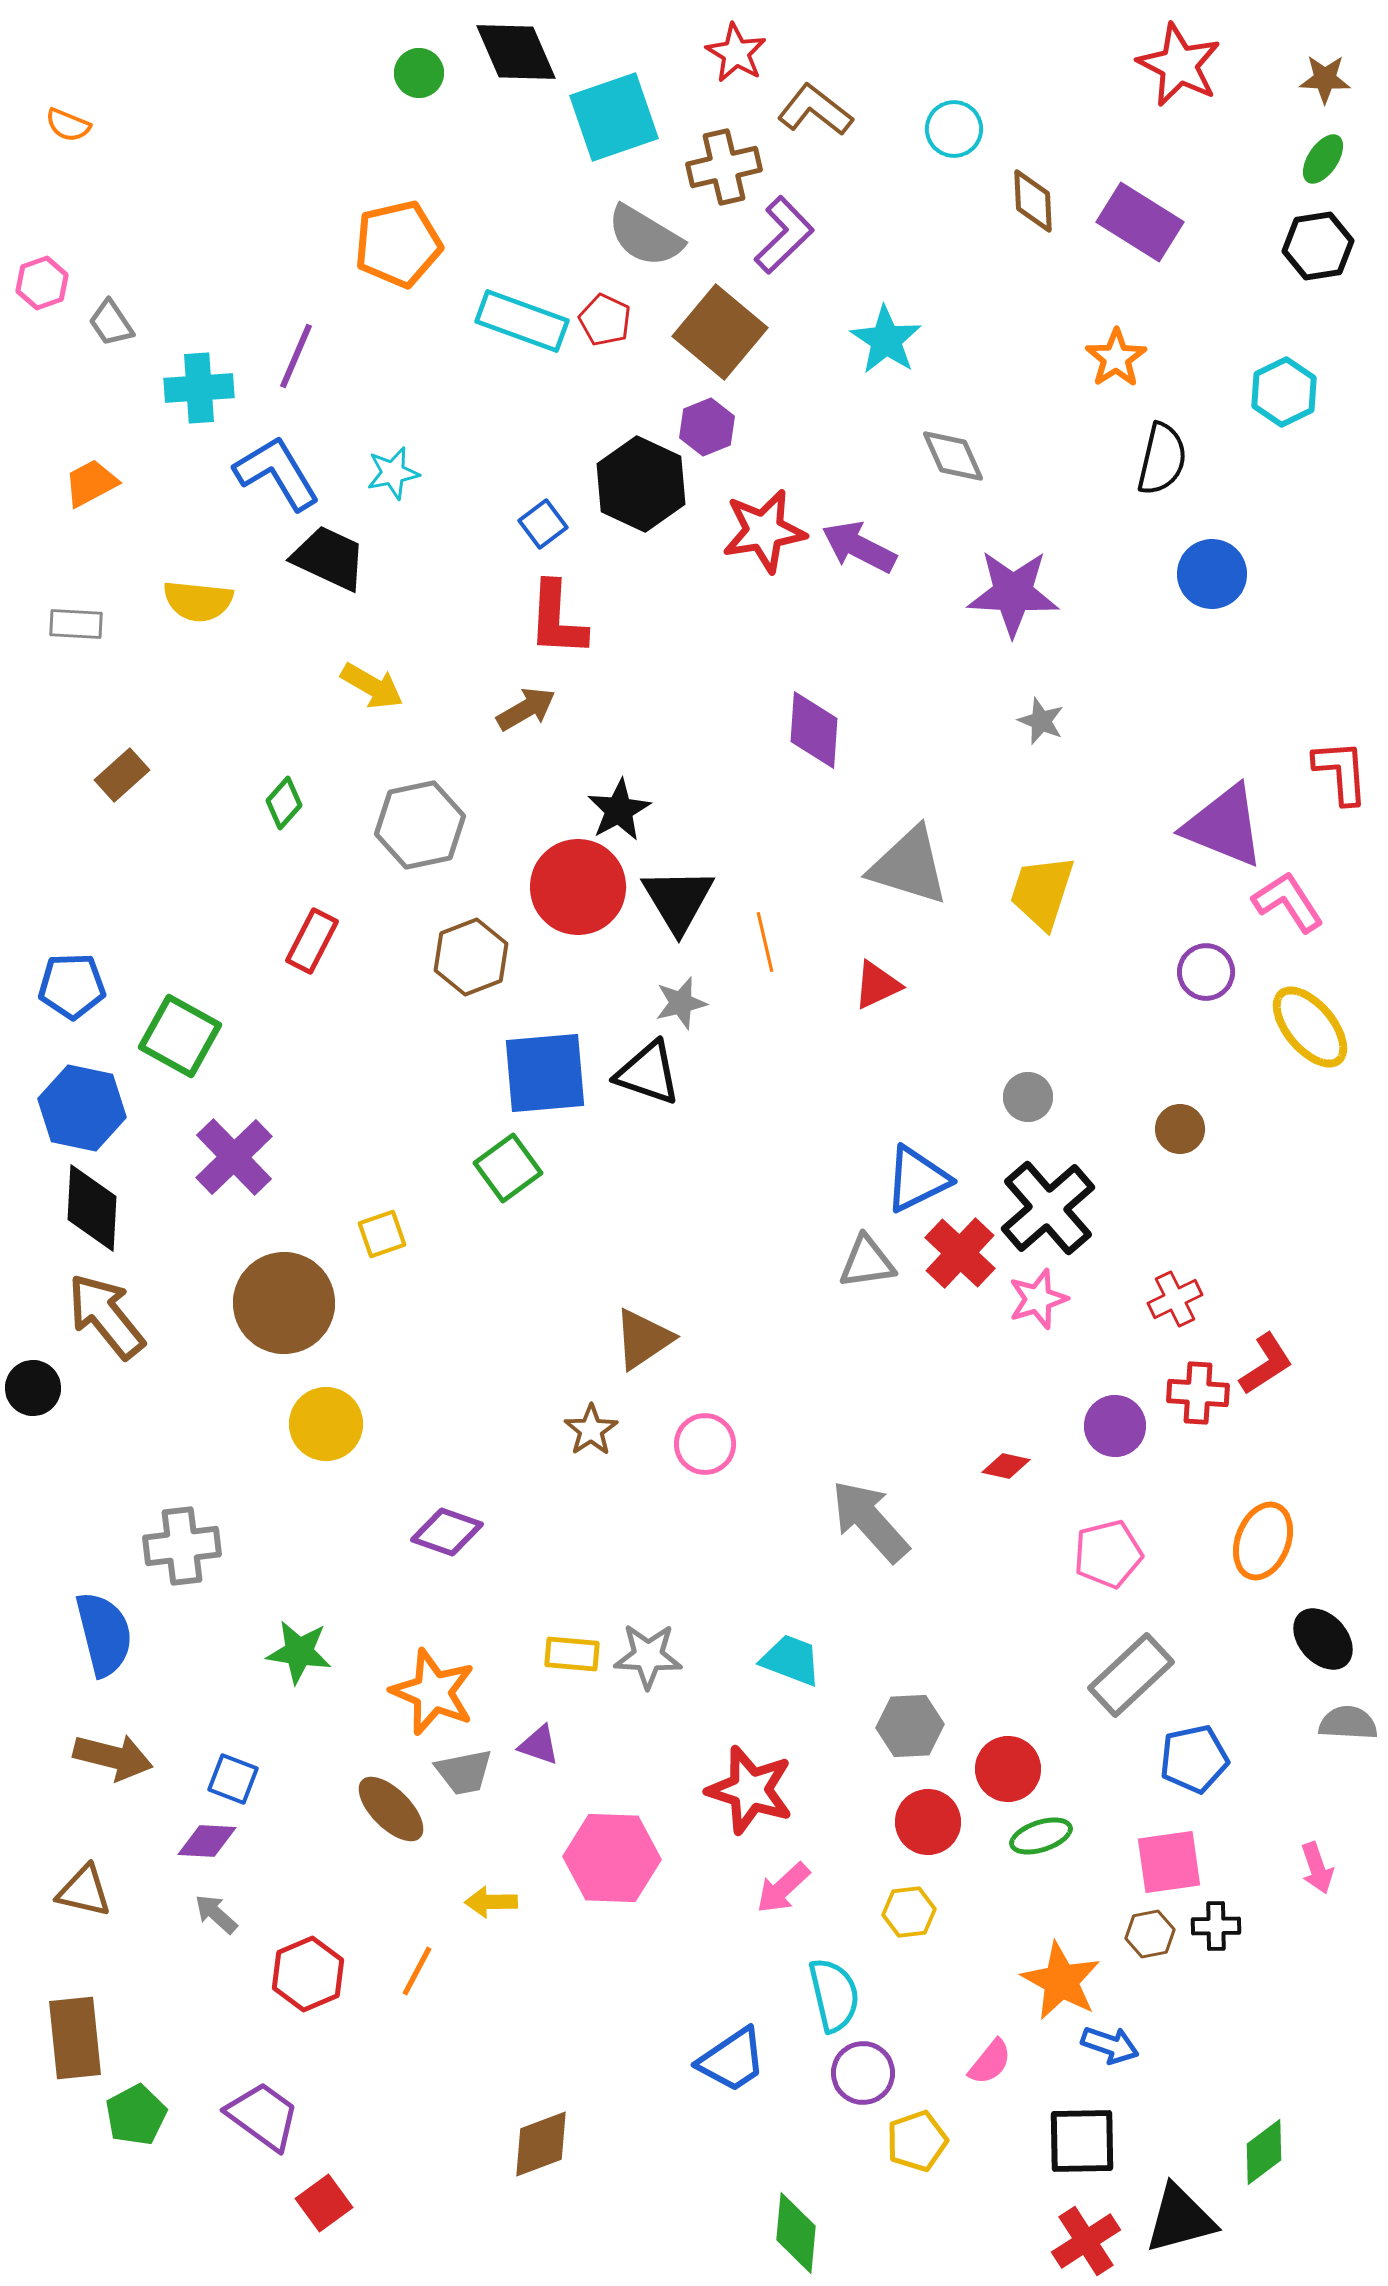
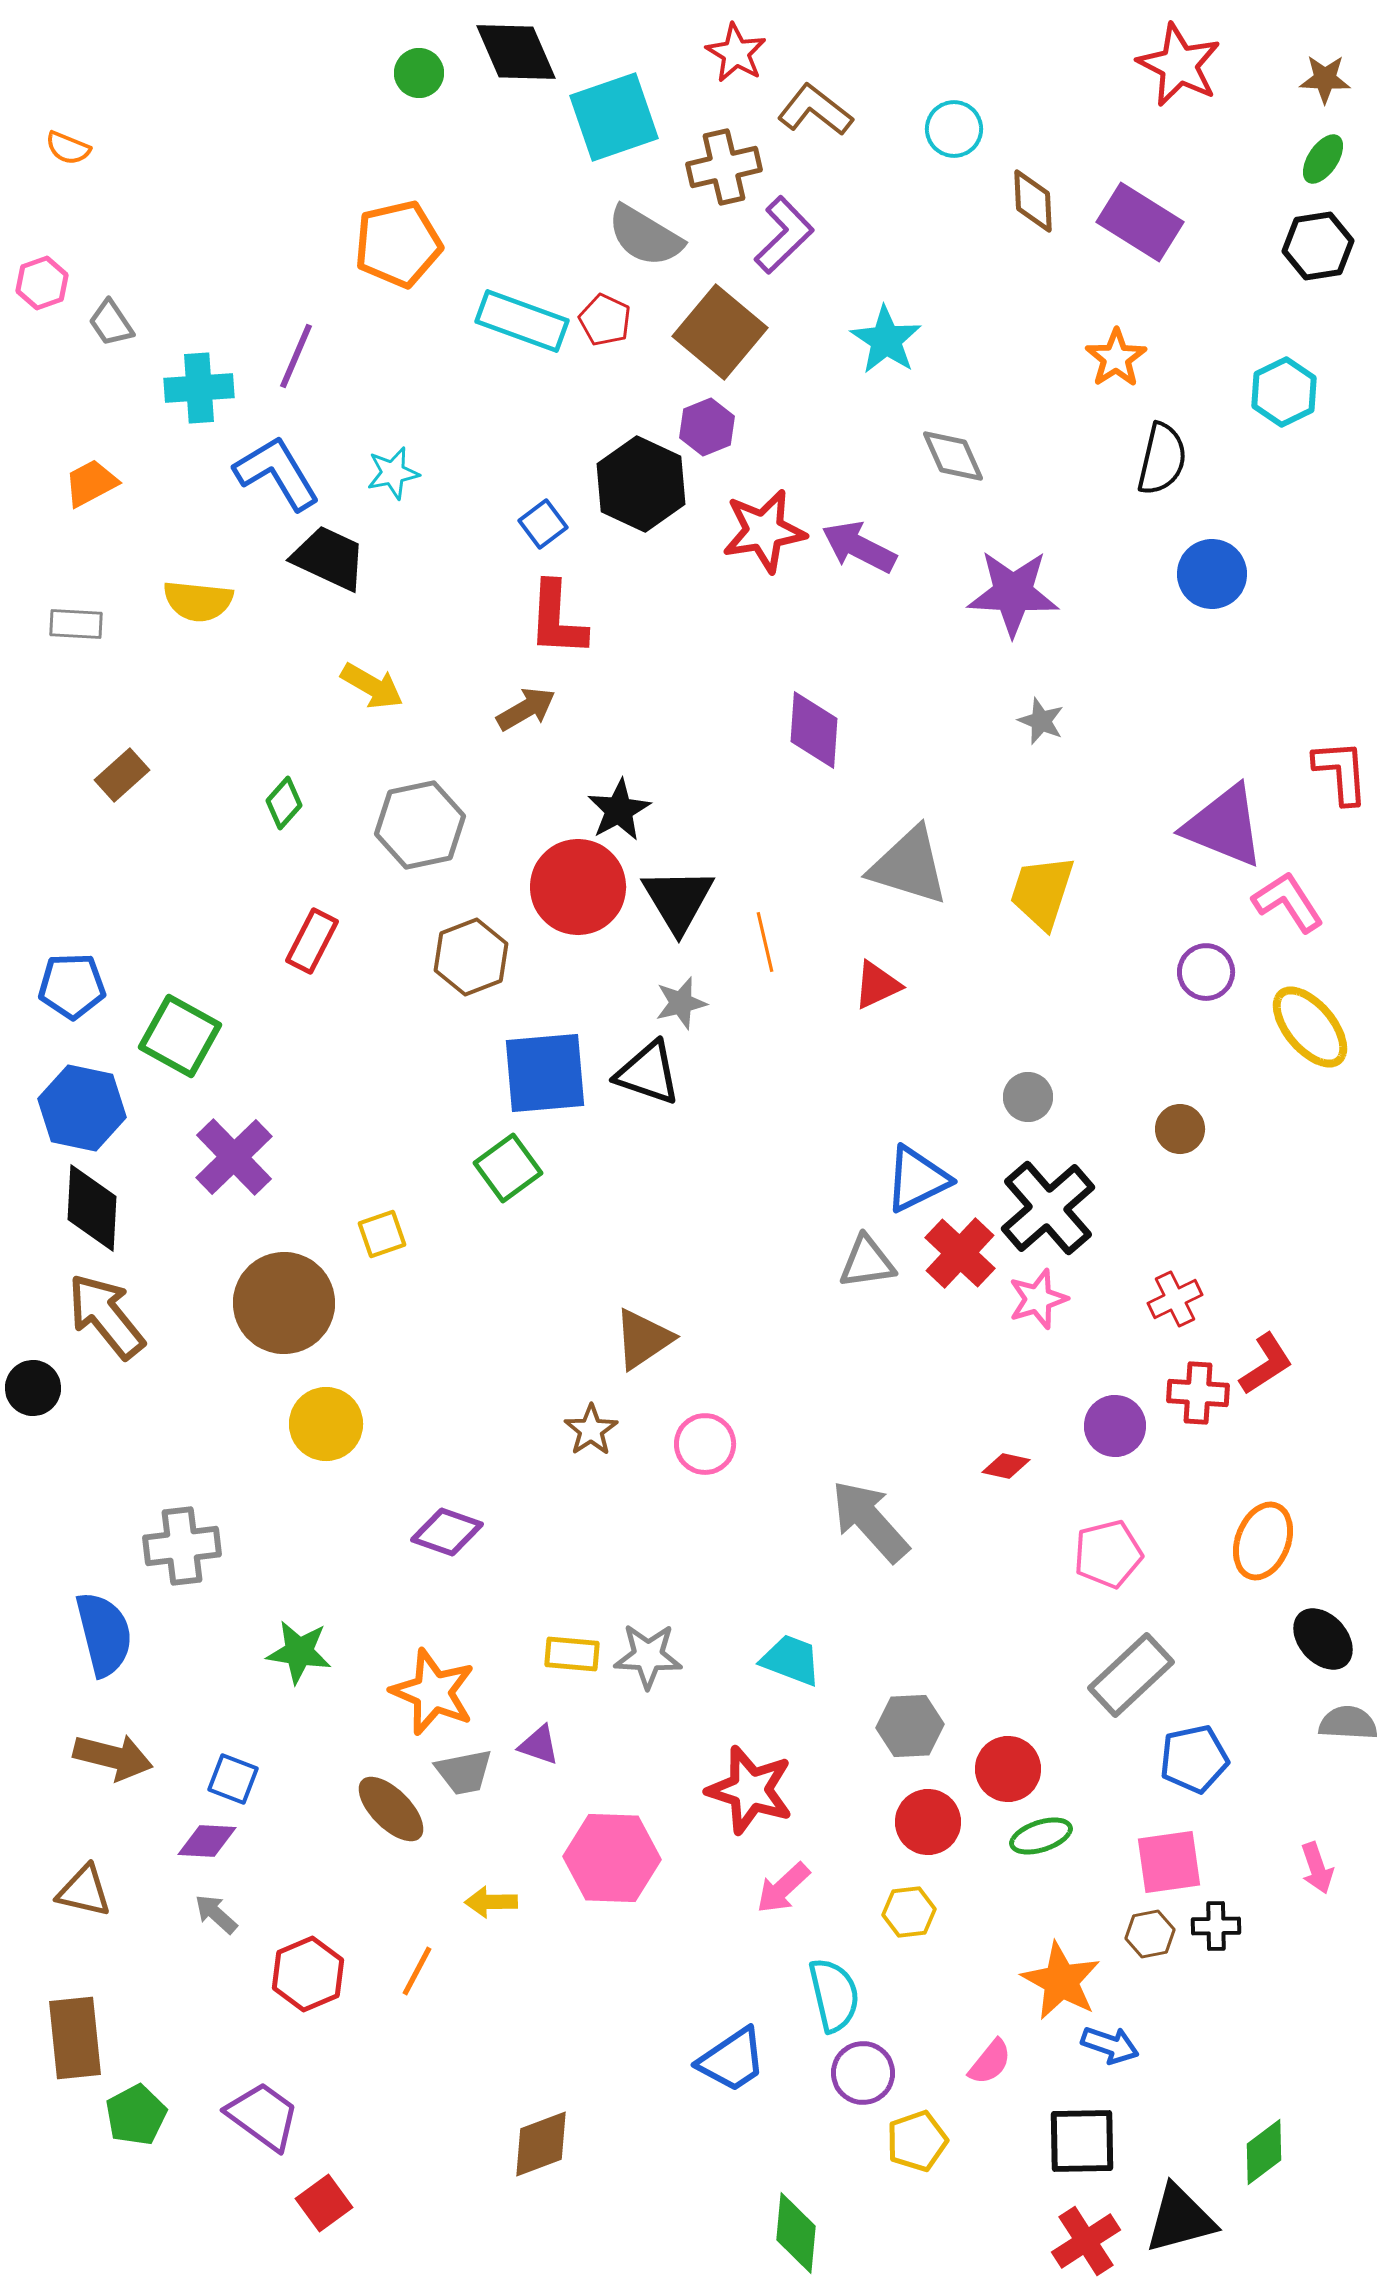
orange semicircle at (68, 125): moved 23 px down
